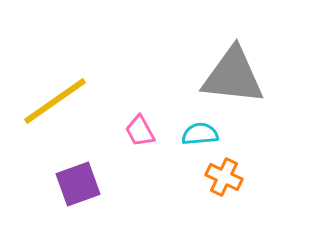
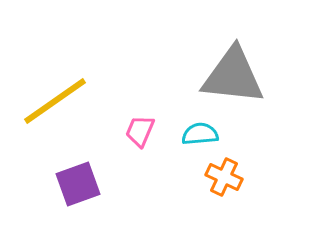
pink trapezoid: rotated 52 degrees clockwise
